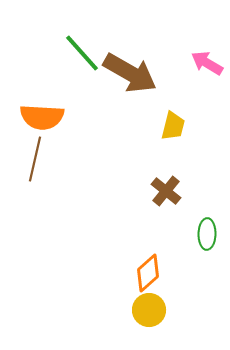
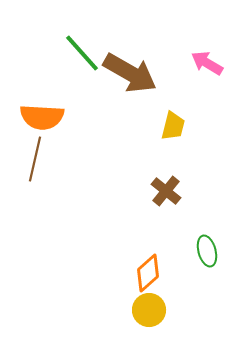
green ellipse: moved 17 px down; rotated 16 degrees counterclockwise
